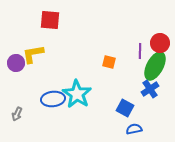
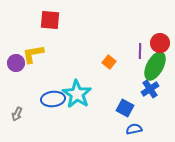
orange square: rotated 24 degrees clockwise
